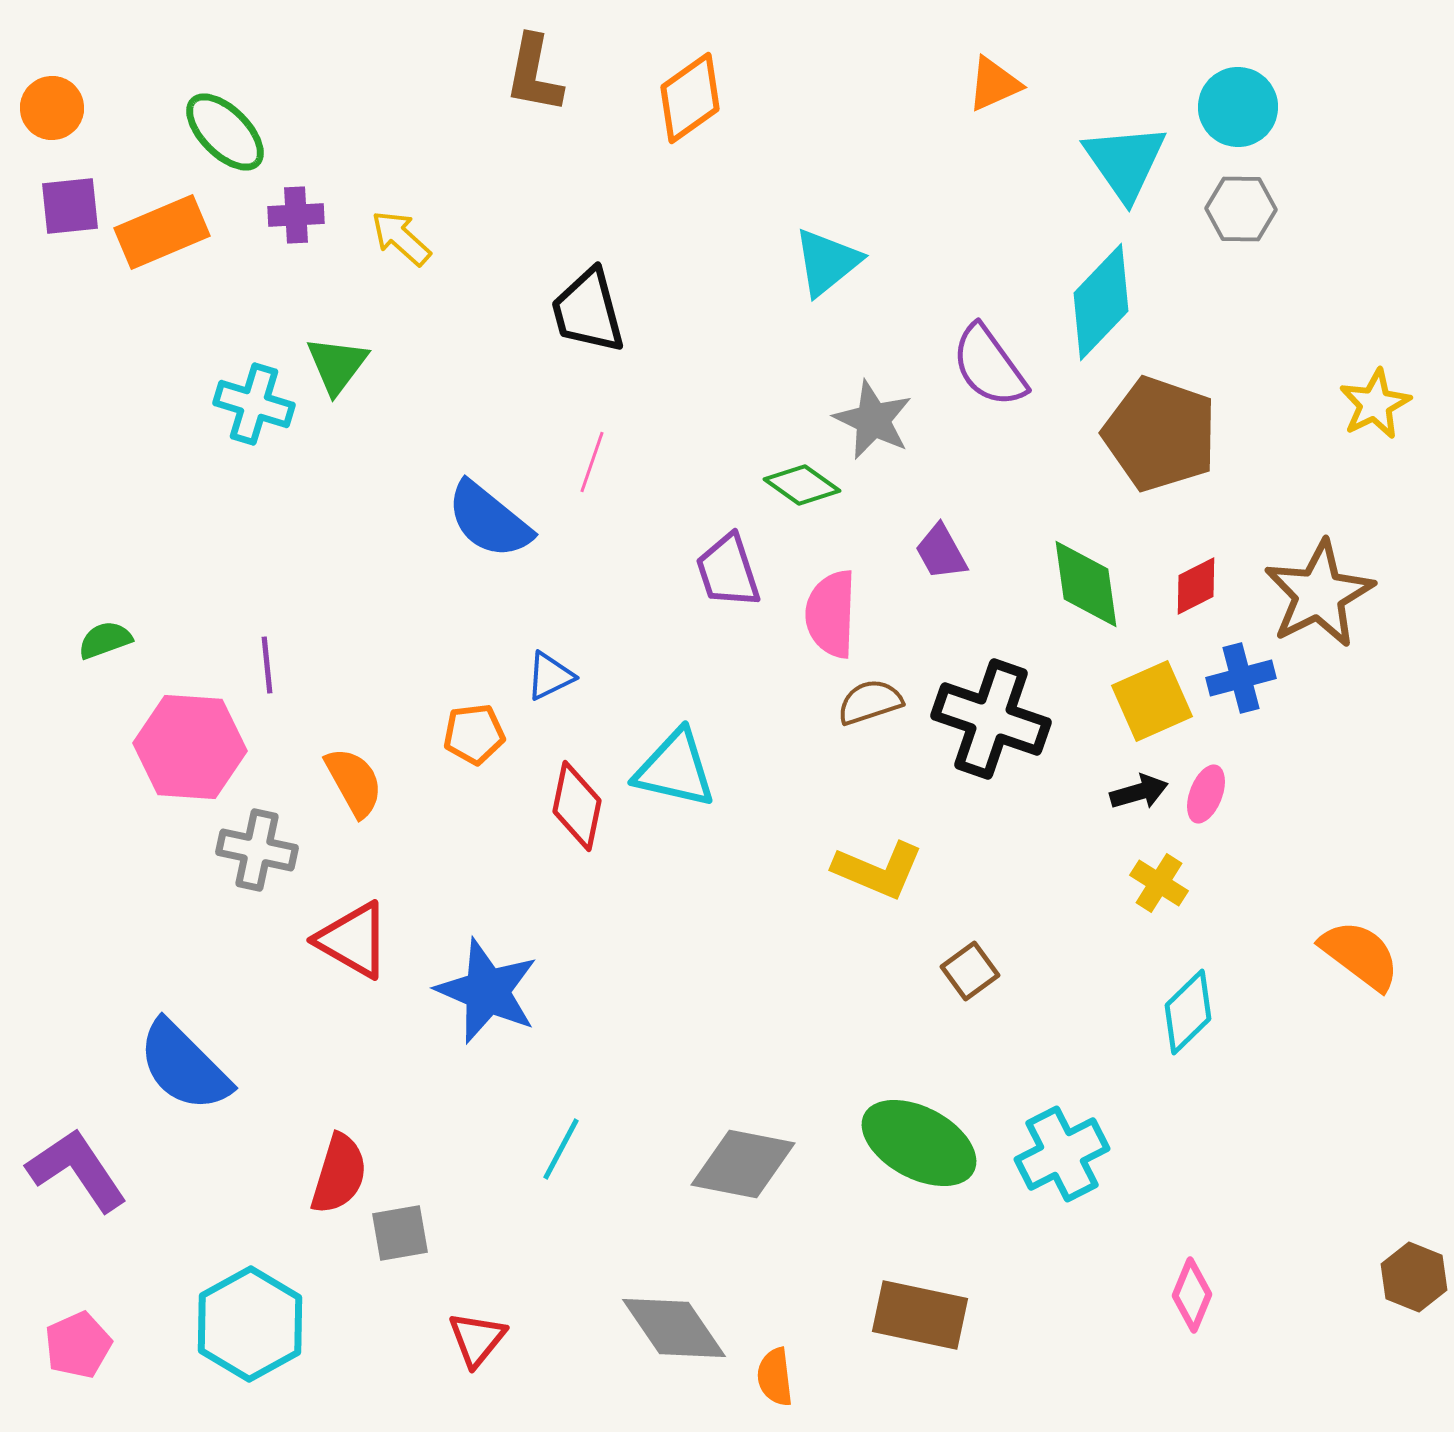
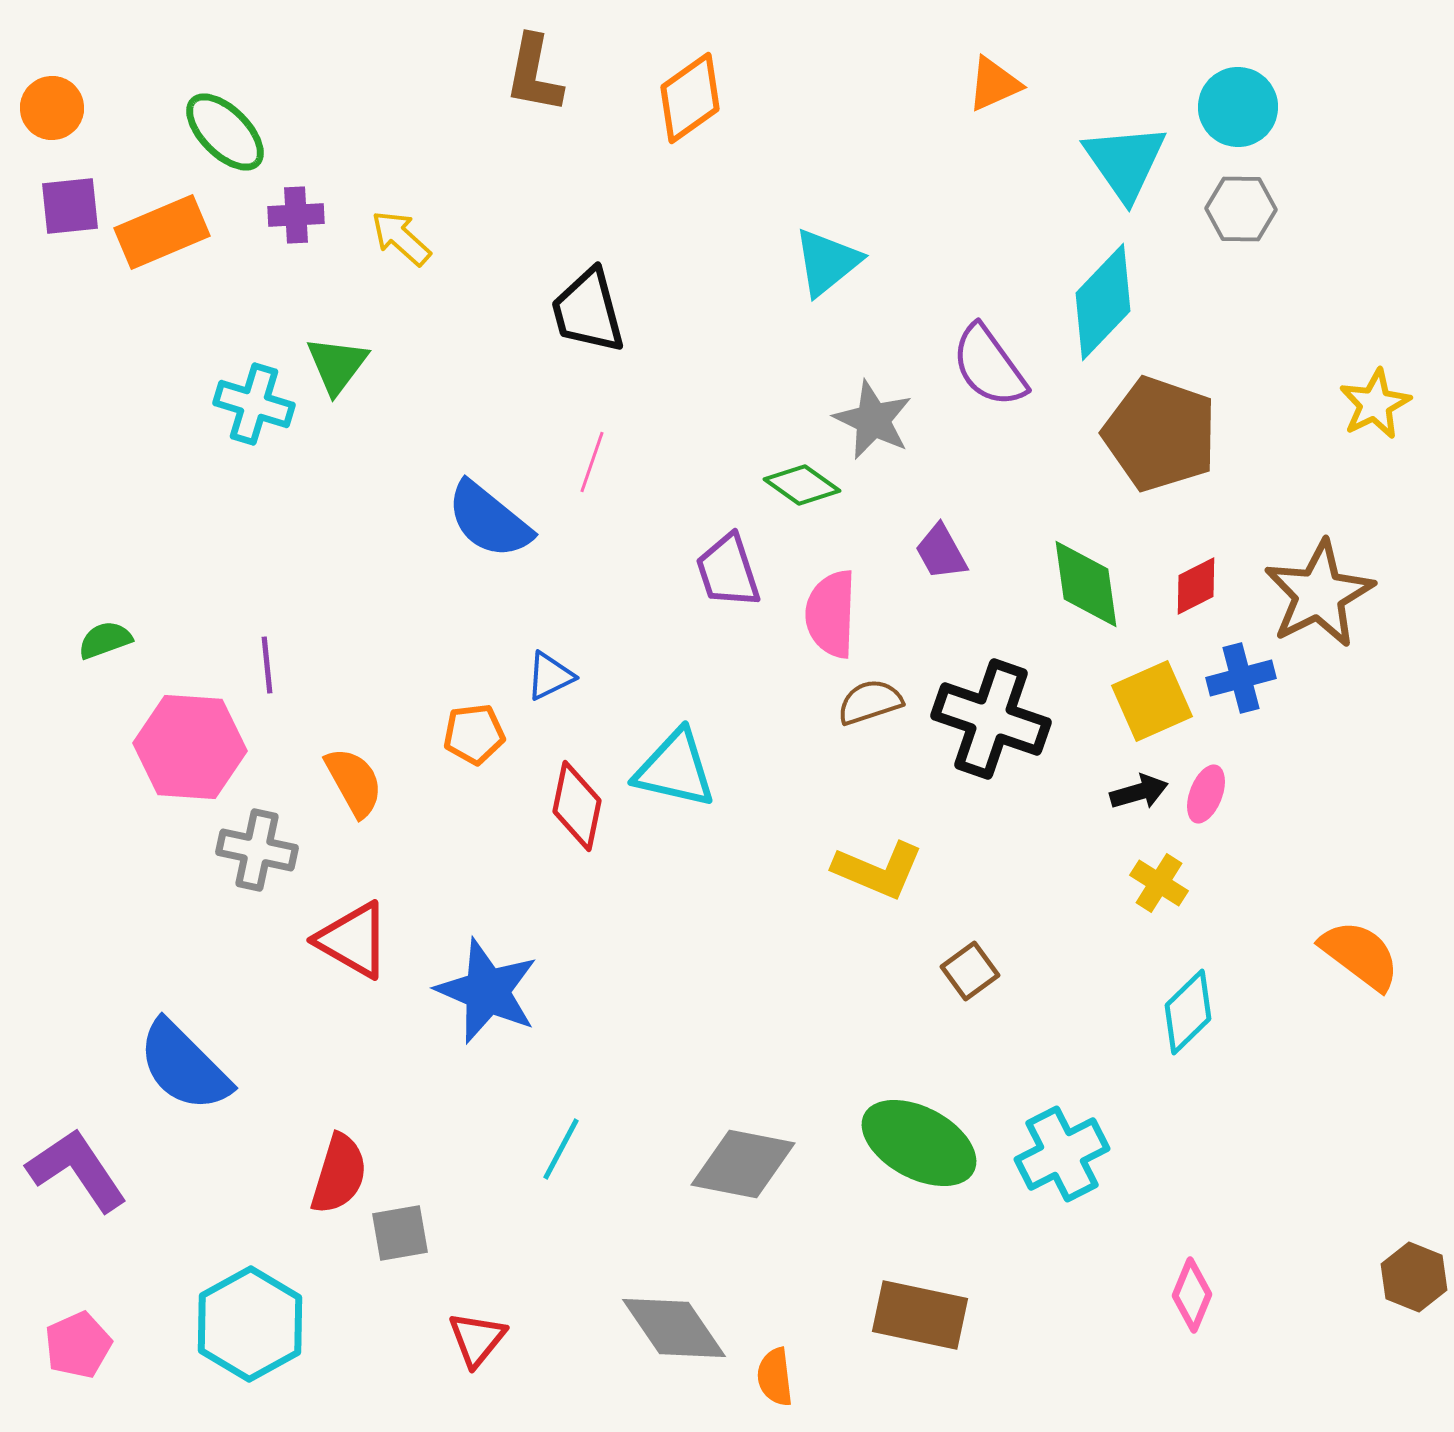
cyan diamond at (1101, 302): moved 2 px right
